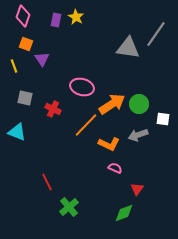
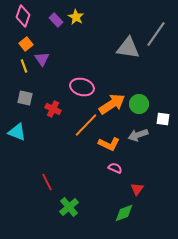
purple rectangle: rotated 56 degrees counterclockwise
orange square: rotated 32 degrees clockwise
yellow line: moved 10 px right
